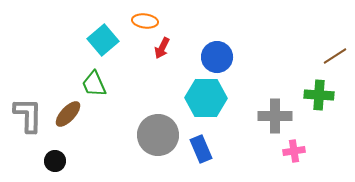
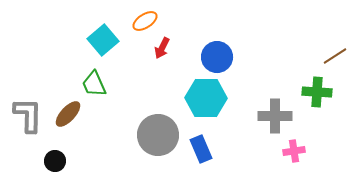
orange ellipse: rotated 40 degrees counterclockwise
green cross: moved 2 px left, 3 px up
